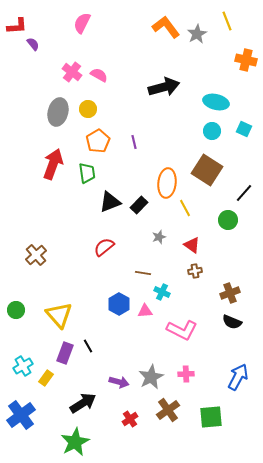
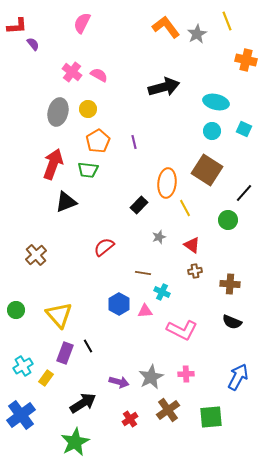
green trapezoid at (87, 173): moved 1 px right, 3 px up; rotated 105 degrees clockwise
black triangle at (110, 202): moved 44 px left
brown cross at (230, 293): moved 9 px up; rotated 24 degrees clockwise
